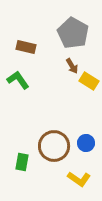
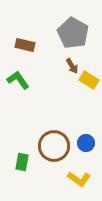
brown rectangle: moved 1 px left, 2 px up
yellow rectangle: moved 1 px up
